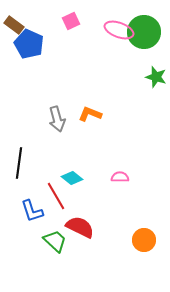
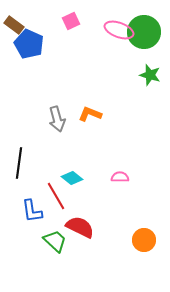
green star: moved 6 px left, 2 px up
blue L-shape: rotated 10 degrees clockwise
